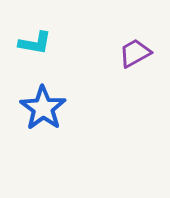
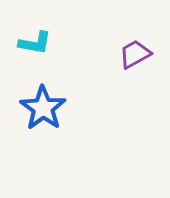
purple trapezoid: moved 1 px down
